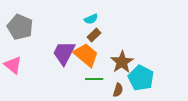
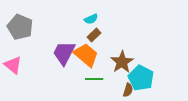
brown semicircle: moved 10 px right
